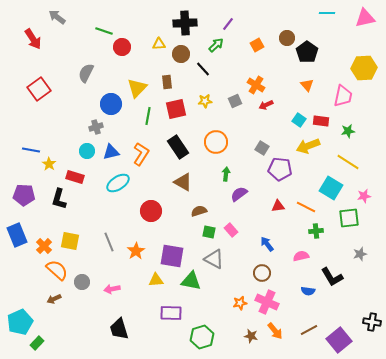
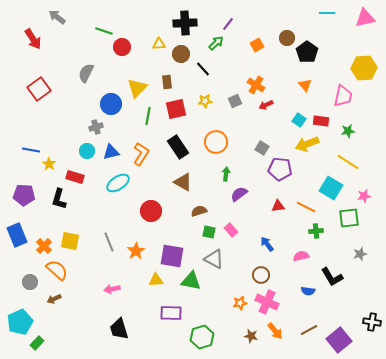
green arrow at (216, 45): moved 2 px up
orange triangle at (307, 85): moved 2 px left
yellow arrow at (308, 146): moved 1 px left, 2 px up
brown circle at (262, 273): moved 1 px left, 2 px down
gray circle at (82, 282): moved 52 px left
